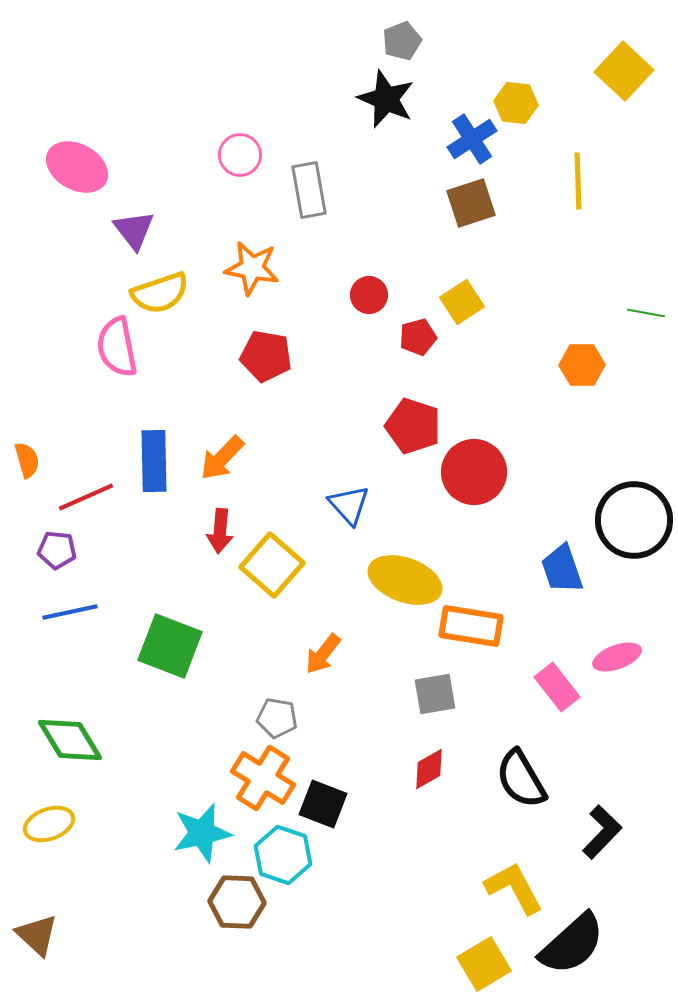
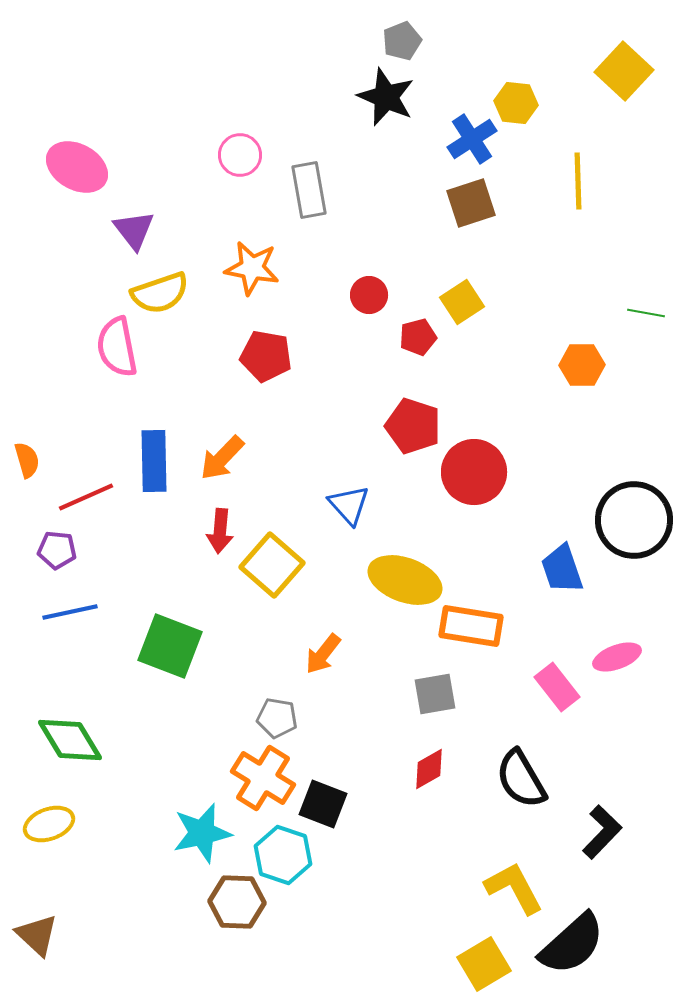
black star at (386, 99): moved 2 px up
